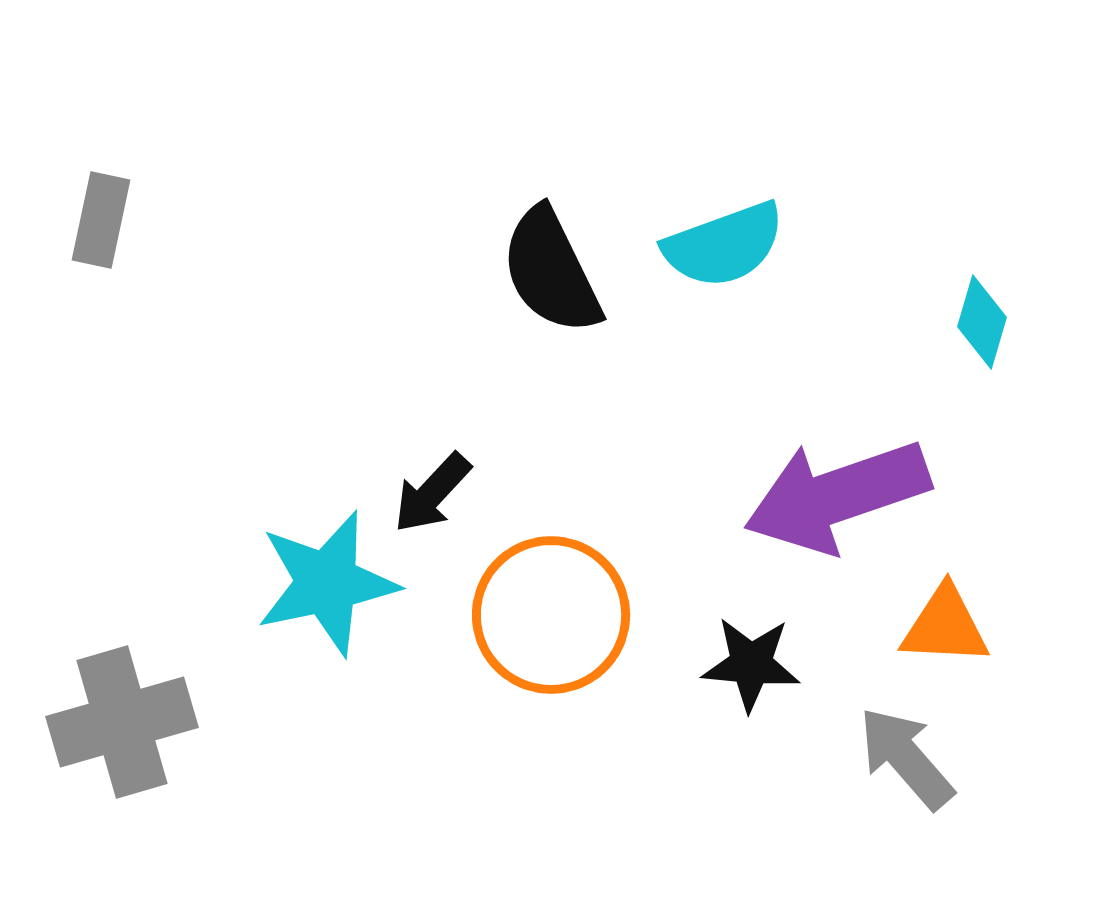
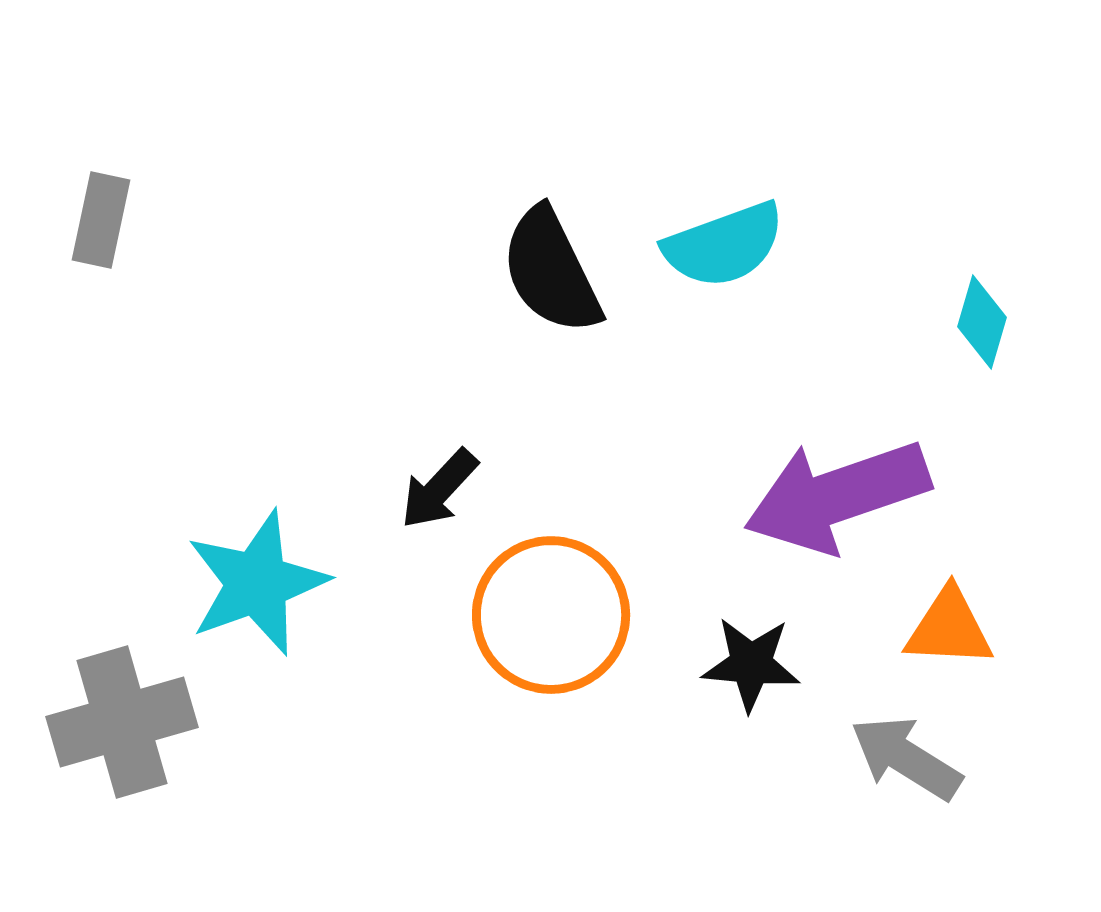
black arrow: moved 7 px right, 4 px up
cyan star: moved 70 px left; rotated 8 degrees counterclockwise
orange triangle: moved 4 px right, 2 px down
gray arrow: rotated 17 degrees counterclockwise
